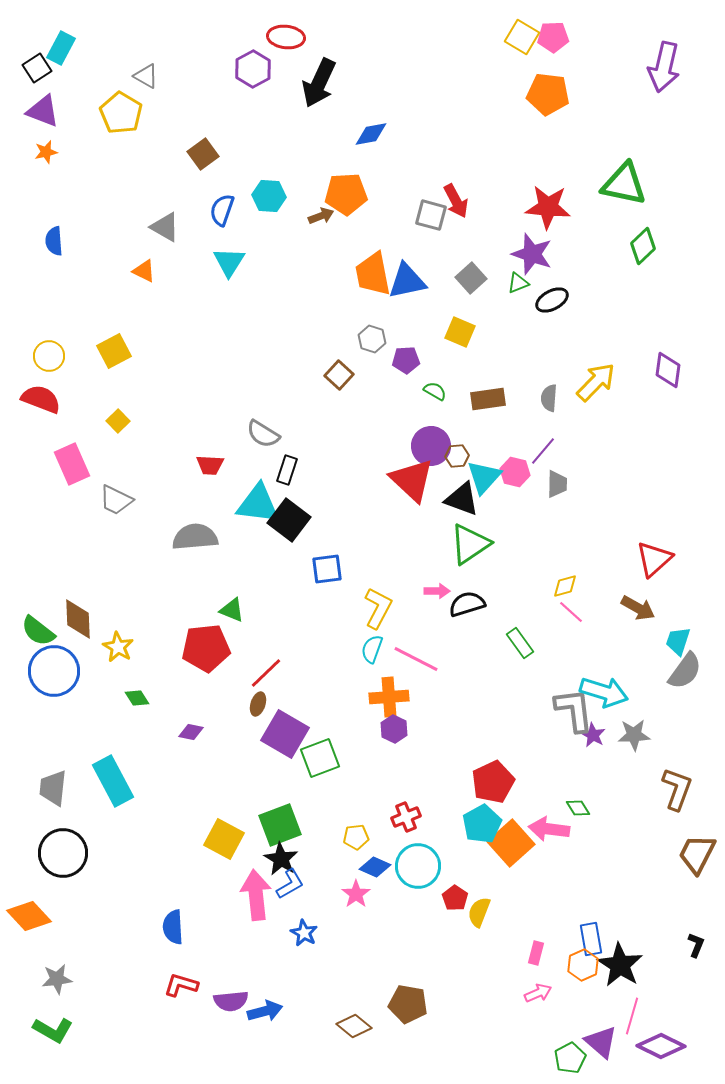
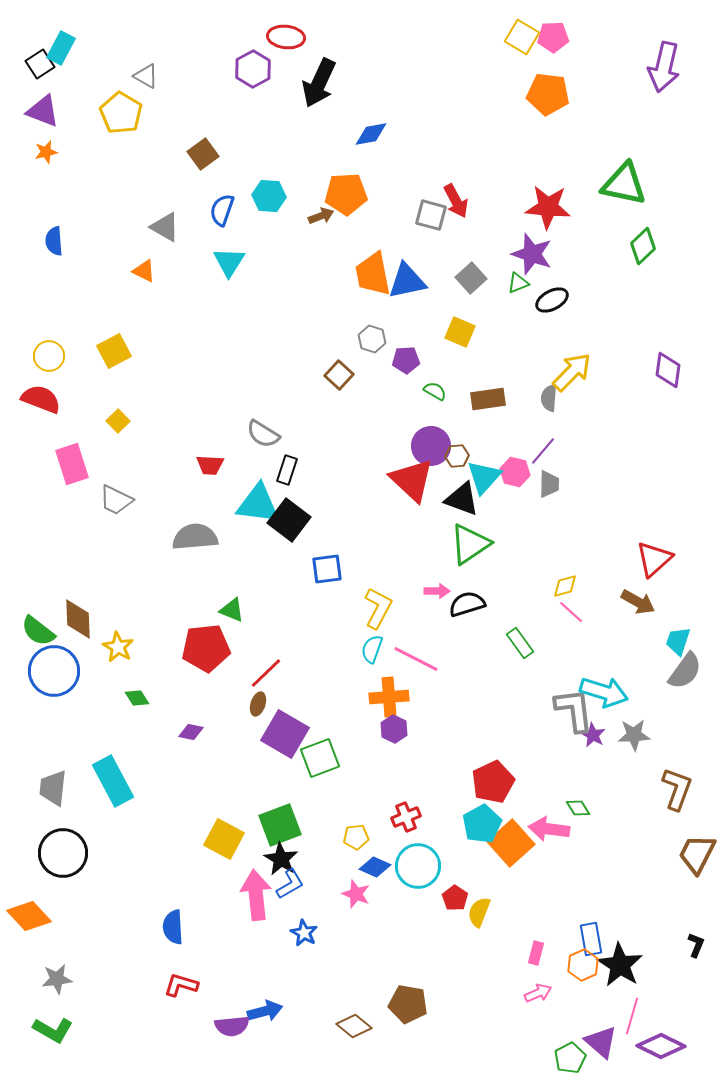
black square at (37, 68): moved 3 px right, 4 px up
yellow arrow at (596, 382): moved 24 px left, 10 px up
pink rectangle at (72, 464): rotated 6 degrees clockwise
gray trapezoid at (557, 484): moved 8 px left
brown arrow at (638, 608): moved 6 px up
pink star at (356, 894): rotated 16 degrees counterclockwise
purple semicircle at (231, 1001): moved 1 px right, 25 px down
